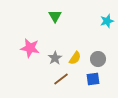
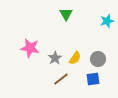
green triangle: moved 11 px right, 2 px up
